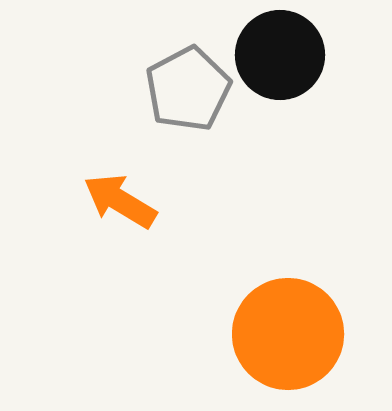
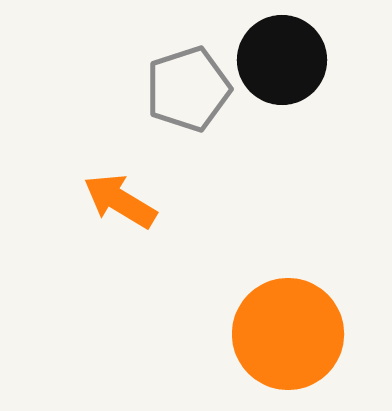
black circle: moved 2 px right, 5 px down
gray pentagon: rotated 10 degrees clockwise
